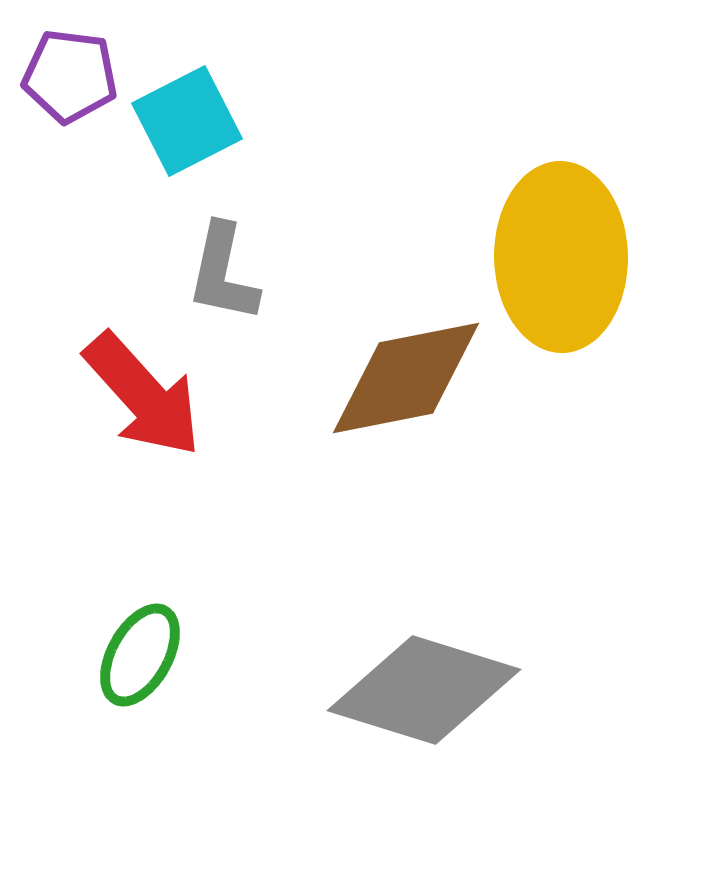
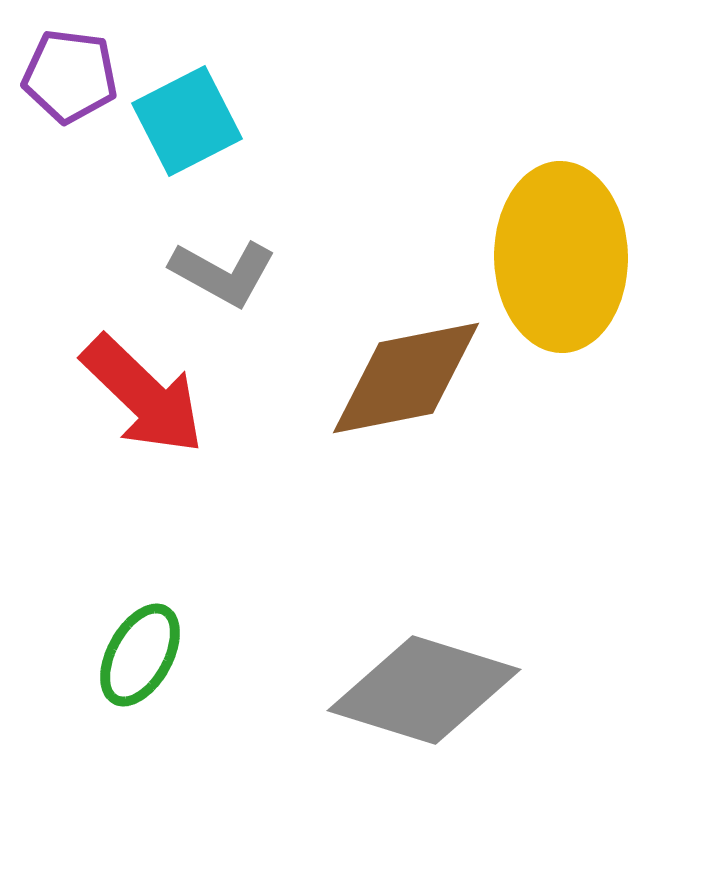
gray L-shape: rotated 73 degrees counterclockwise
red arrow: rotated 4 degrees counterclockwise
